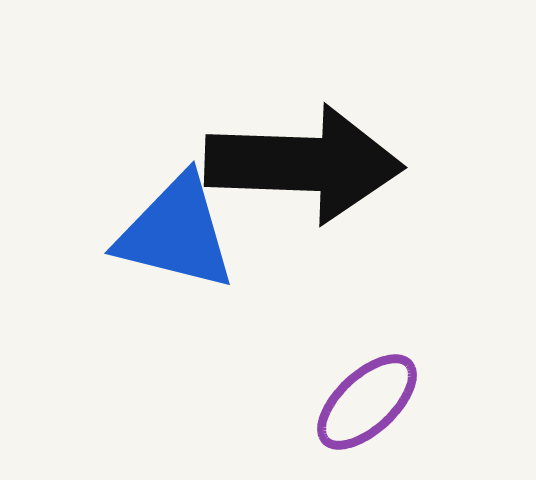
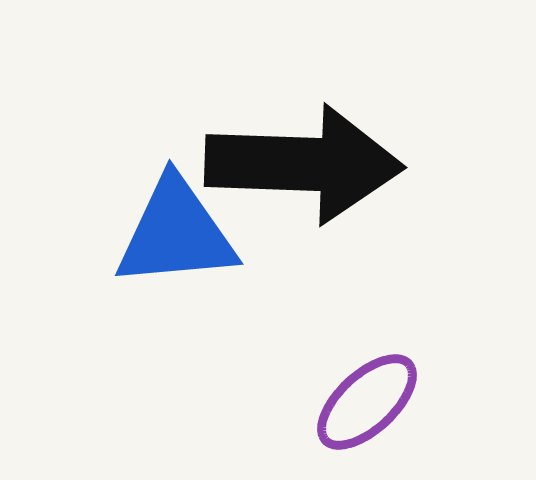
blue triangle: rotated 19 degrees counterclockwise
